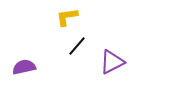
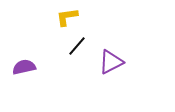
purple triangle: moved 1 px left
